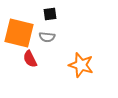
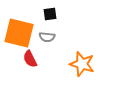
orange star: moved 1 px right, 1 px up
